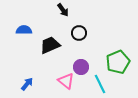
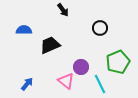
black circle: moved 21 px right, 5 px up
